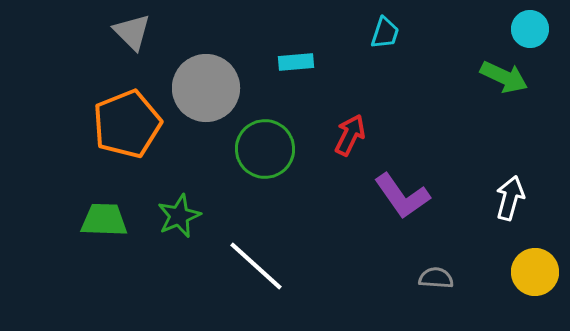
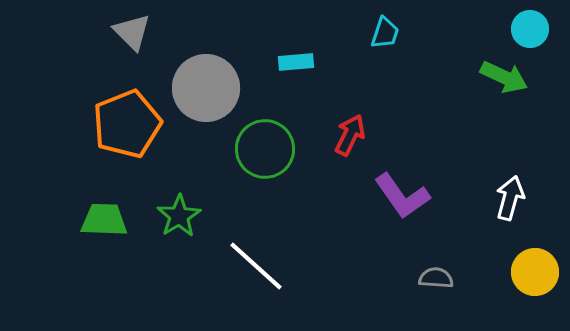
green star: rotated 9 degrees counterclockwise
